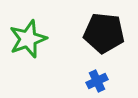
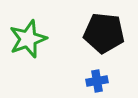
blue cross: rotated 15 degrees clockwise
